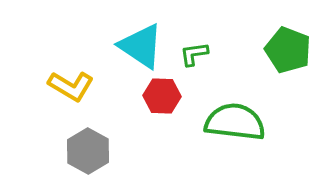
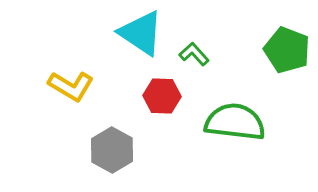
cyan triangle: moved 13 px up
green pentagon: moved 1 px left
green L-shape: rotated 56 degrees clockwise
gray hexagon: moved 24 px right, 1 px up
